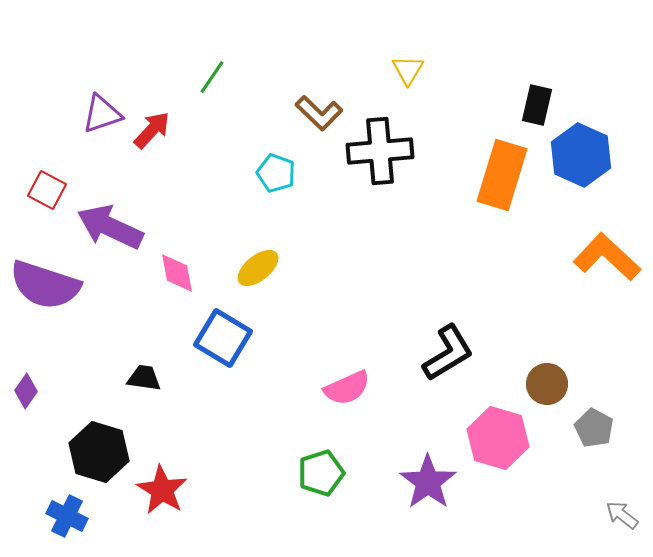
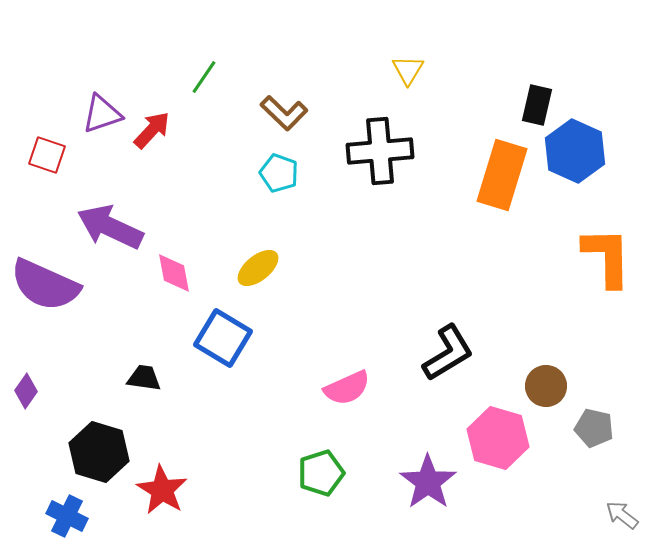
green line: moved 8 px left
brown L-shape: moved 35 px left
blue hexagon: moved 6 px left, 4 px up
cyan pentagon: moved 3 px right
red square: moved 35 px up; rotated 9 degrees counterclockwise
orange L-shape: rotated 46 degrees clockwise
pink diamond: moved 3 px left
purple semicircle: rotated 6 degrees clockwise
brown circle: moved 1 px left, 2 px down
gray pentagon: rotated 15 degrees counterclockwise
